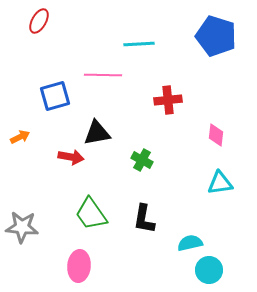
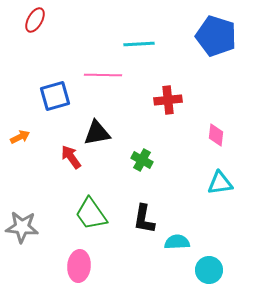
red ellipse: moved 4 px left, 1 px up
red arrow: rotated 135 degrees counterclockwise
cyan semicircle: moved 13 px left, 1 px up; rotated 10 degrees clockwise
